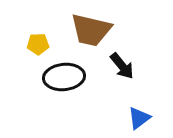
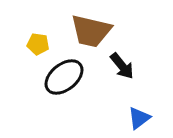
brown trapezoid: moved 1 px down
yellow pentagon: rotated 10 degrees clockwise
black ellipse: rotated 33 degrees counterclockwise
